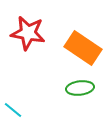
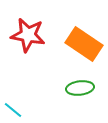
red star: moved 2 px down
orange rectangle: moved 1 px right, 4 px up
